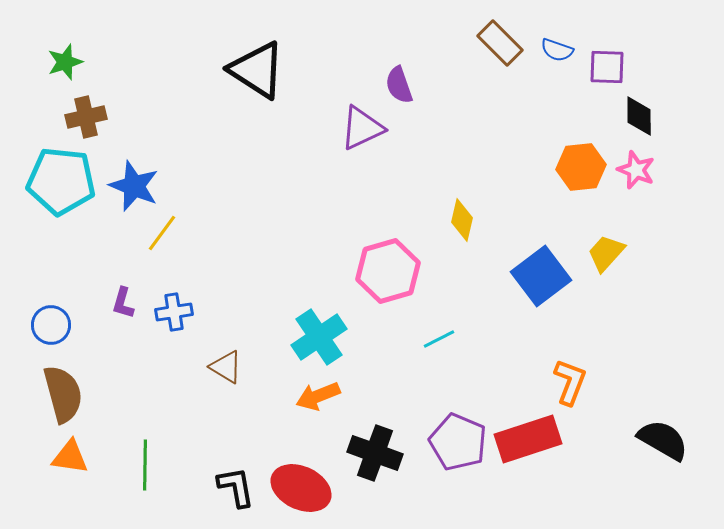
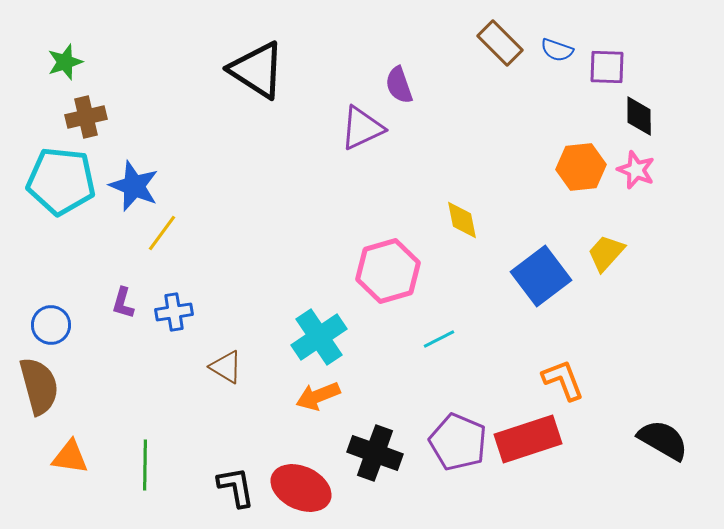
yellow diamond: rotated 24 degrees counterclockwise
orange L-shape: moved 7 px left, 2 px up; rotated 42 degrees counterclockwise
brown semicircle: moved 24 px left, 8 px up
